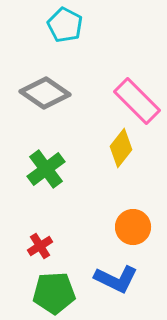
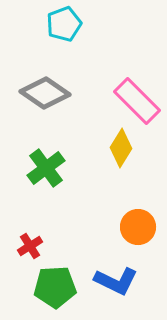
cyan pentagon: moved 1 px left, 1 px up; rotated 24 degrees clockwise
yellow diamond: rotated 6 degrees counterclockwise
green cross: moved 1 px up
orange circle: moved 5 px right
red cross: moved 10 px left
blue L-shape: moved 2 px down
green pentagon: moved 1 px right, 6 px up
